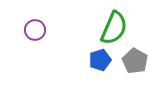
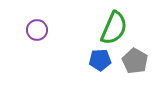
purple circle: moved 2 px right
blue pentagon: rotated 15 degrees clockwise
